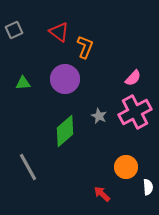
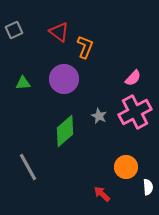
purple circle: moved 1 px left
